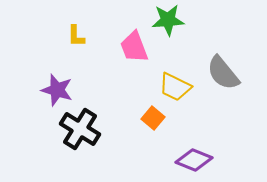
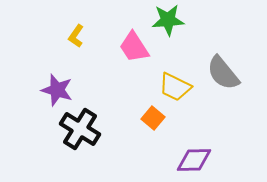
yellow L-shape: rotated 35 degrees clockwise
pink trapezoid: rotated 12 degrees counterclockwise
purple diamond: rotated 24 degrees counterclockwise
